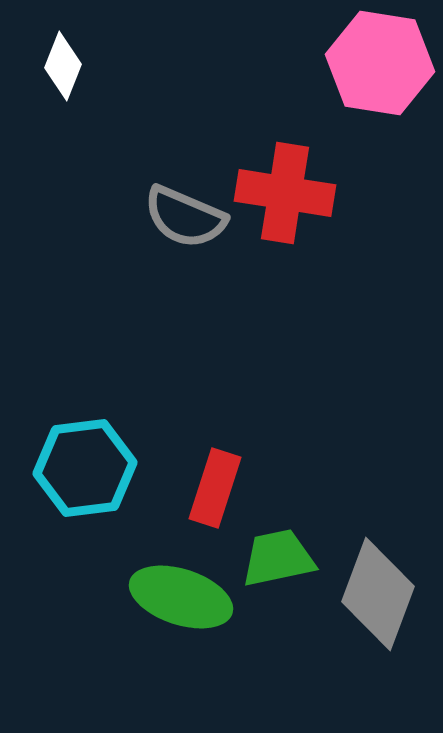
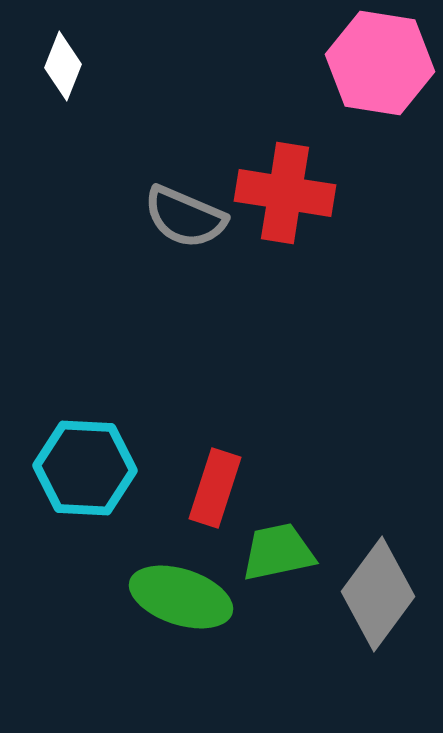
cyan hexagon: rotated 10 degrees clockwise
green trapezoid: moved 6 px up
gray diamond: rotated 16 degrees clockwise
